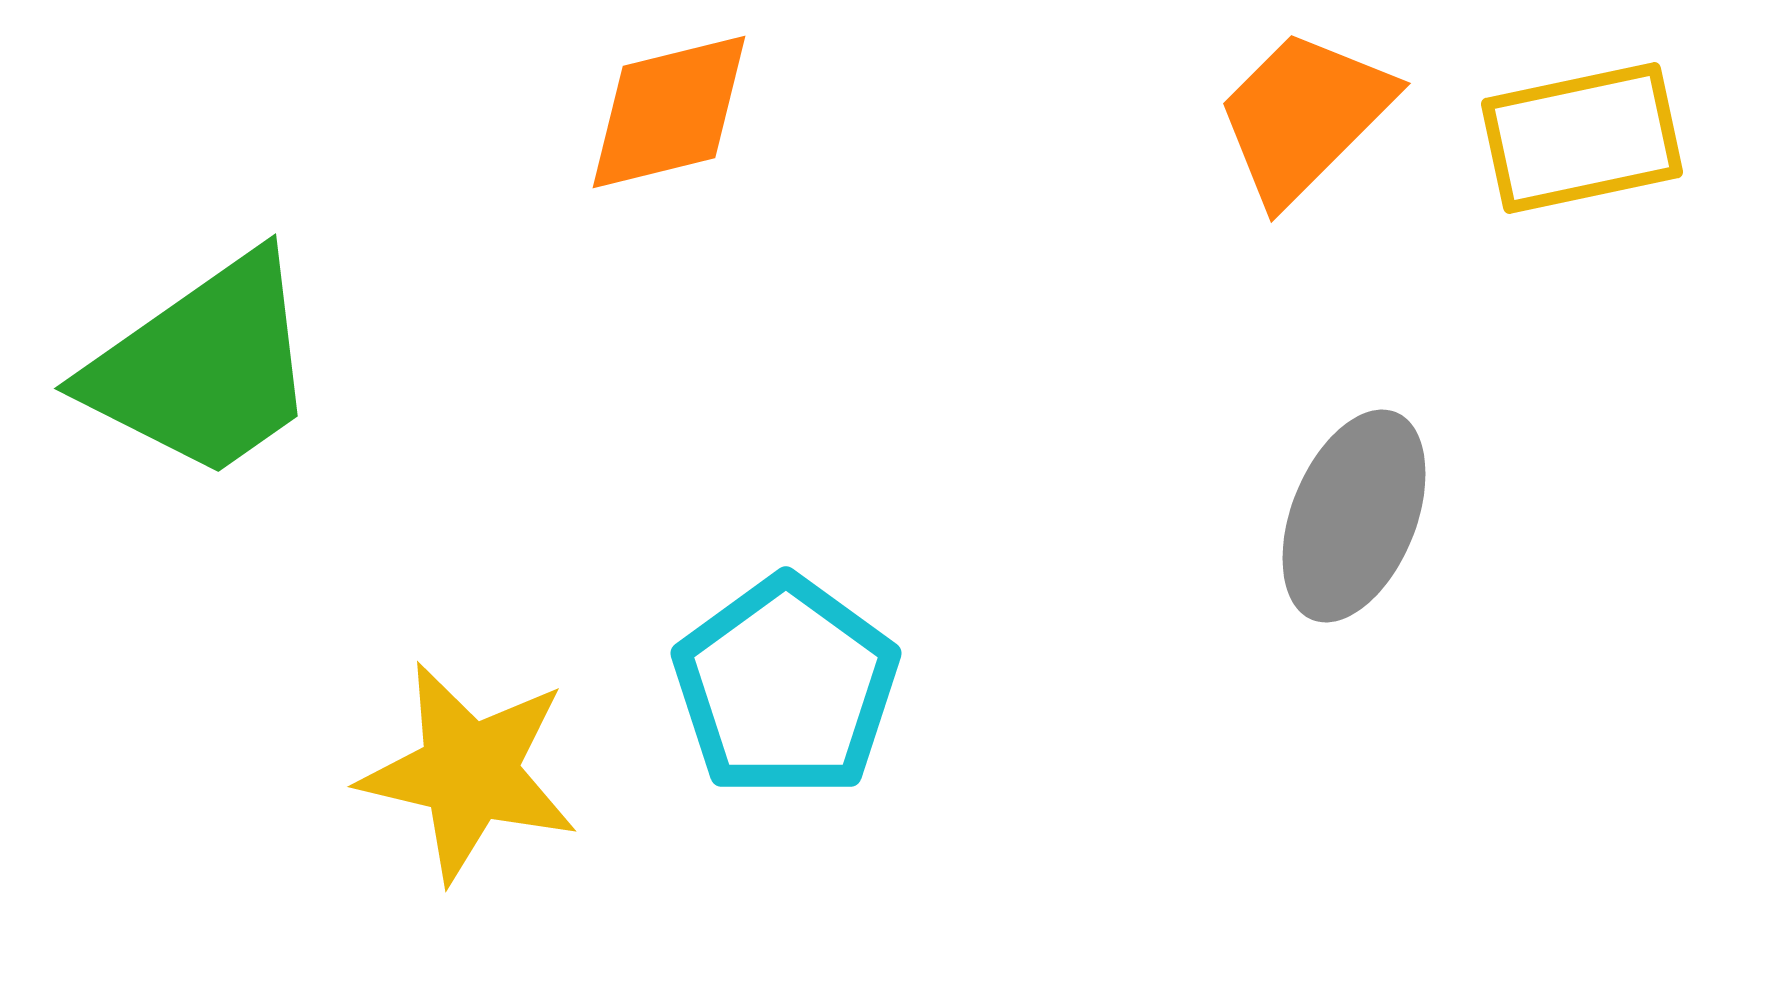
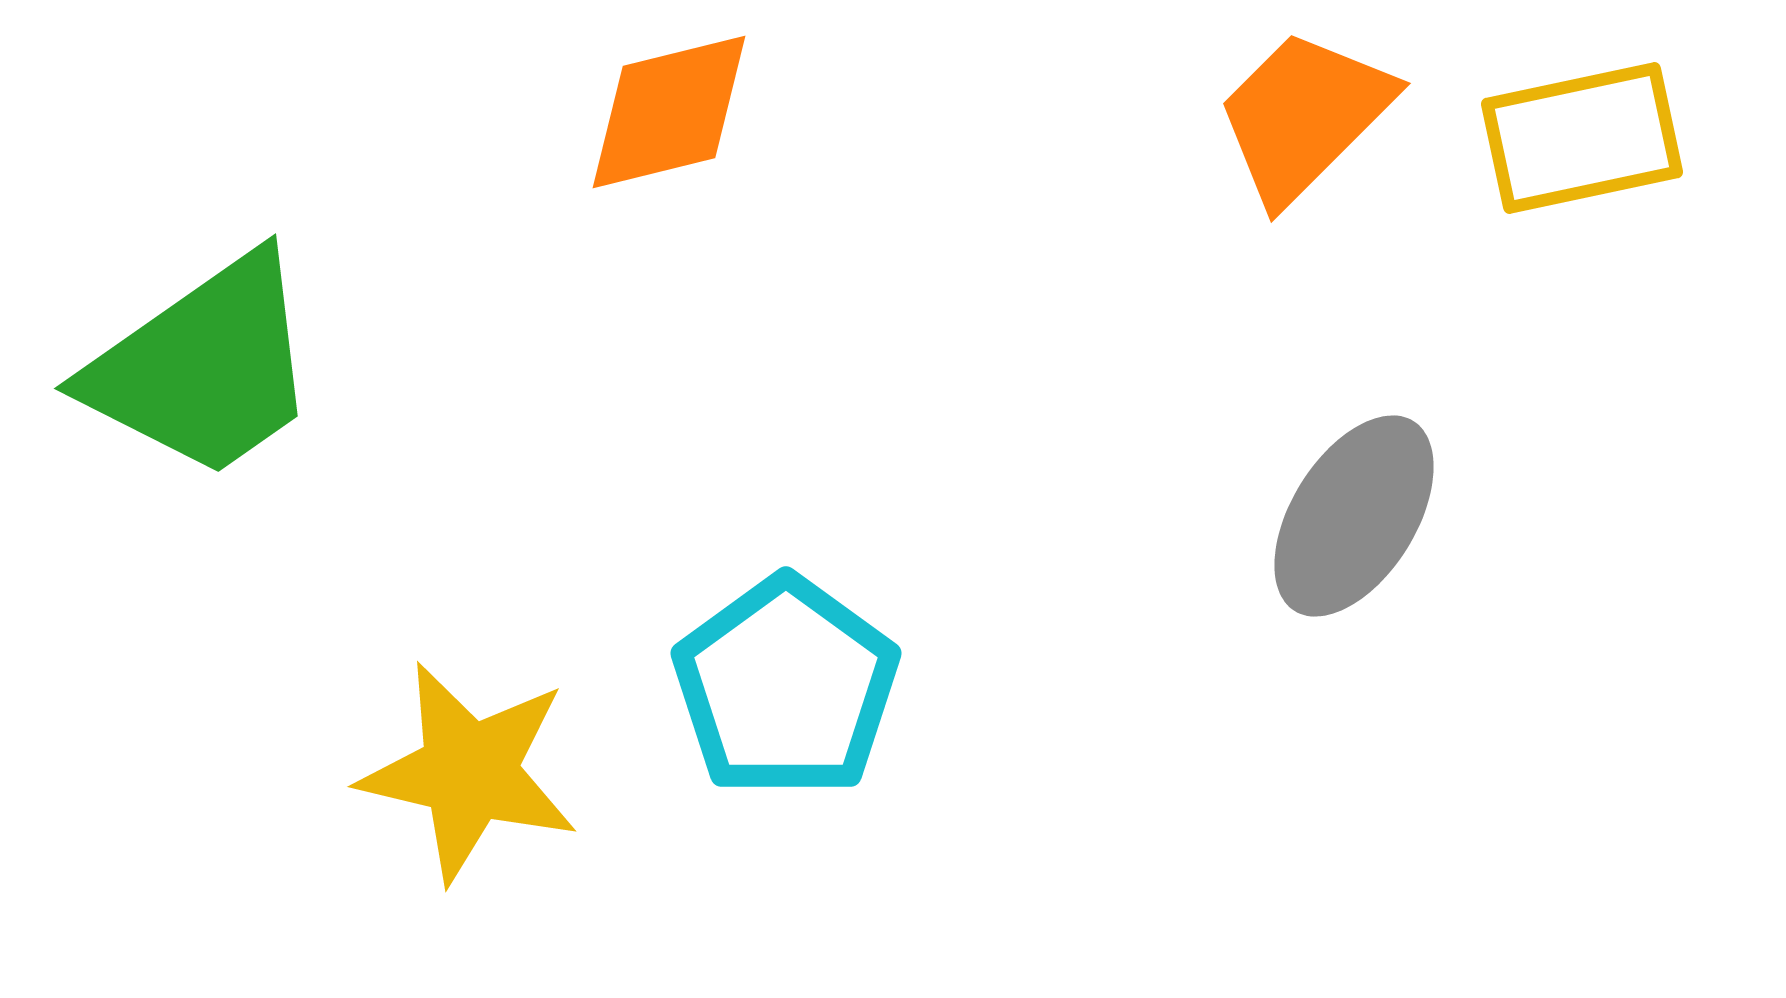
gray ellipse: rotated 10 degrees clockwise
